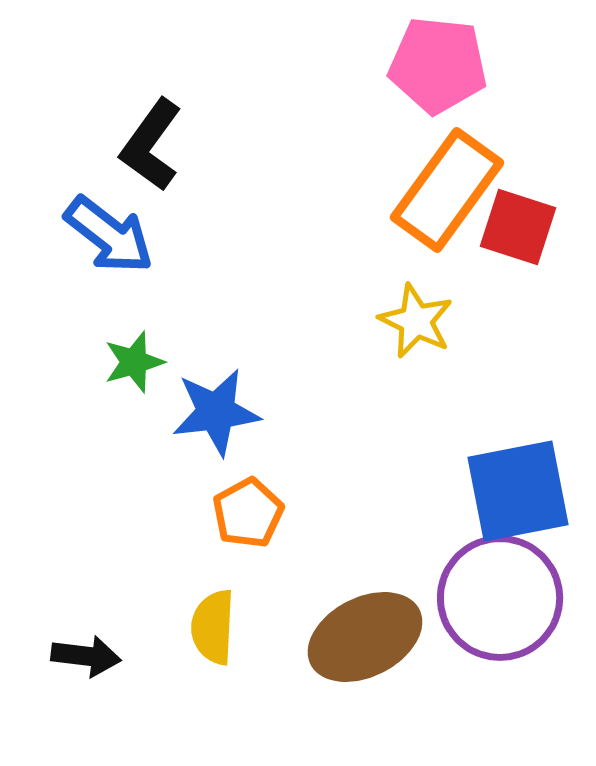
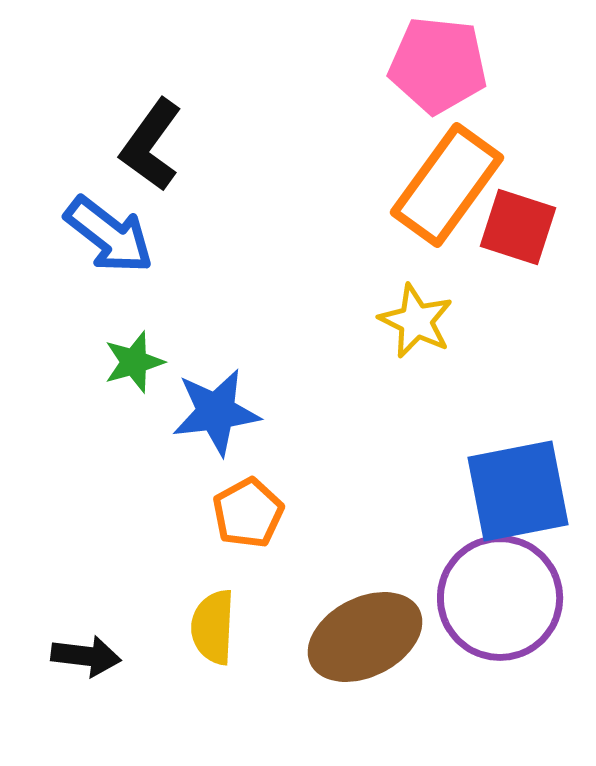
orange rectangle: moved 5 px up
